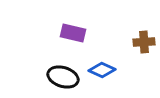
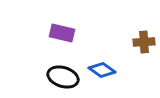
purple rectangle: moved 11 px left
blue diamond: rotated 12 degrees clockwise
